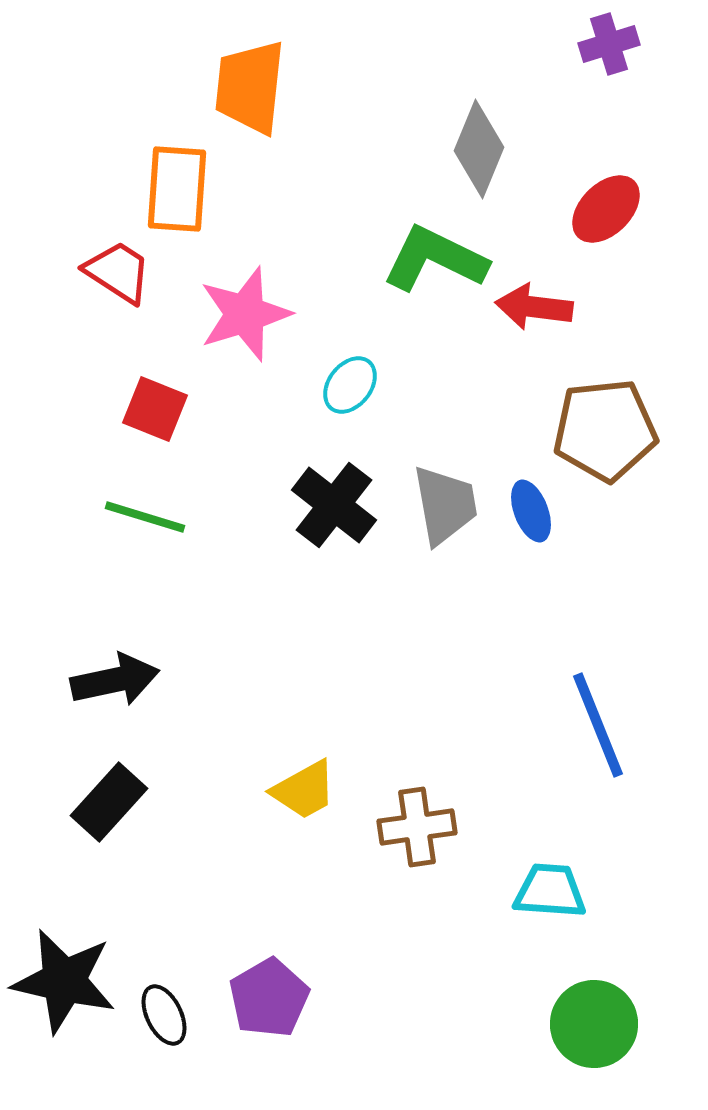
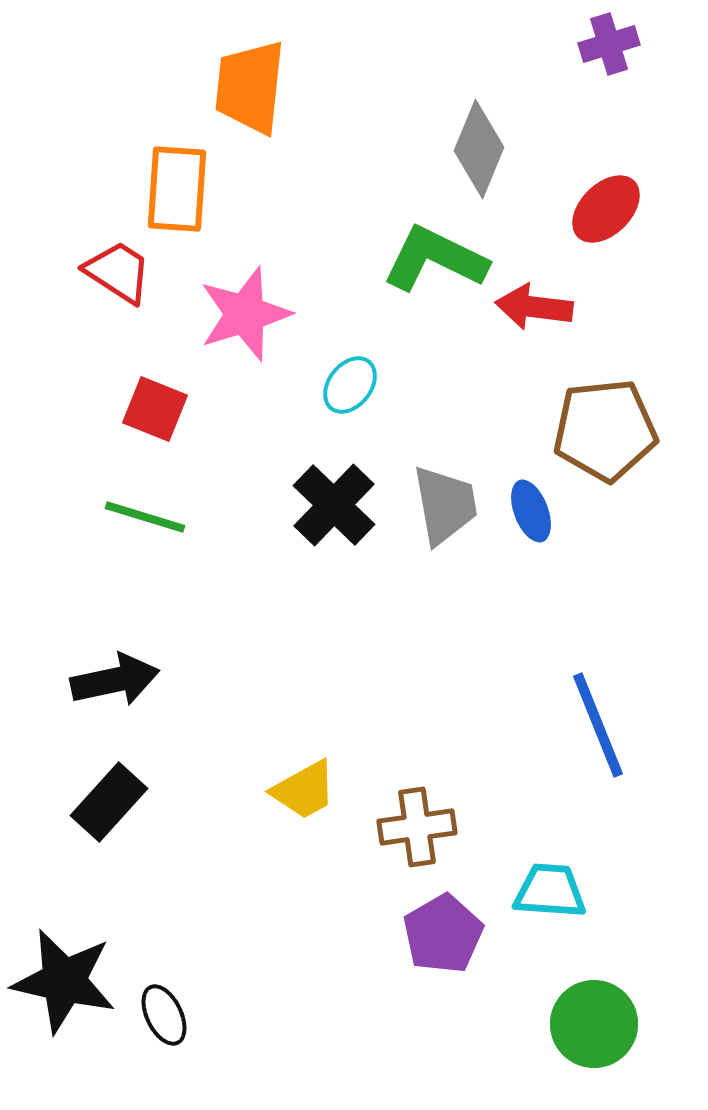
black cross: rotated 6 degrees clockwise
purple pentagon: moved 174 px right, 64 px up
